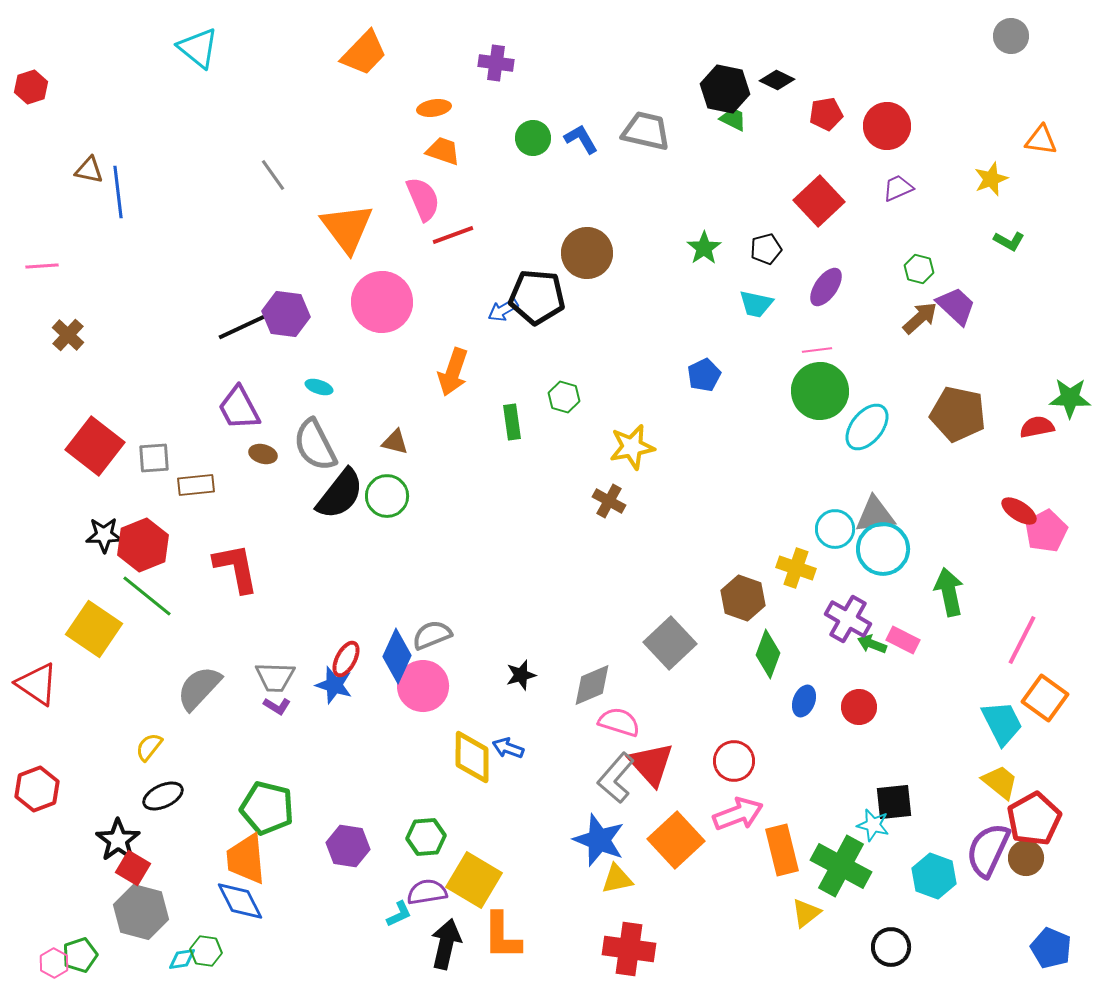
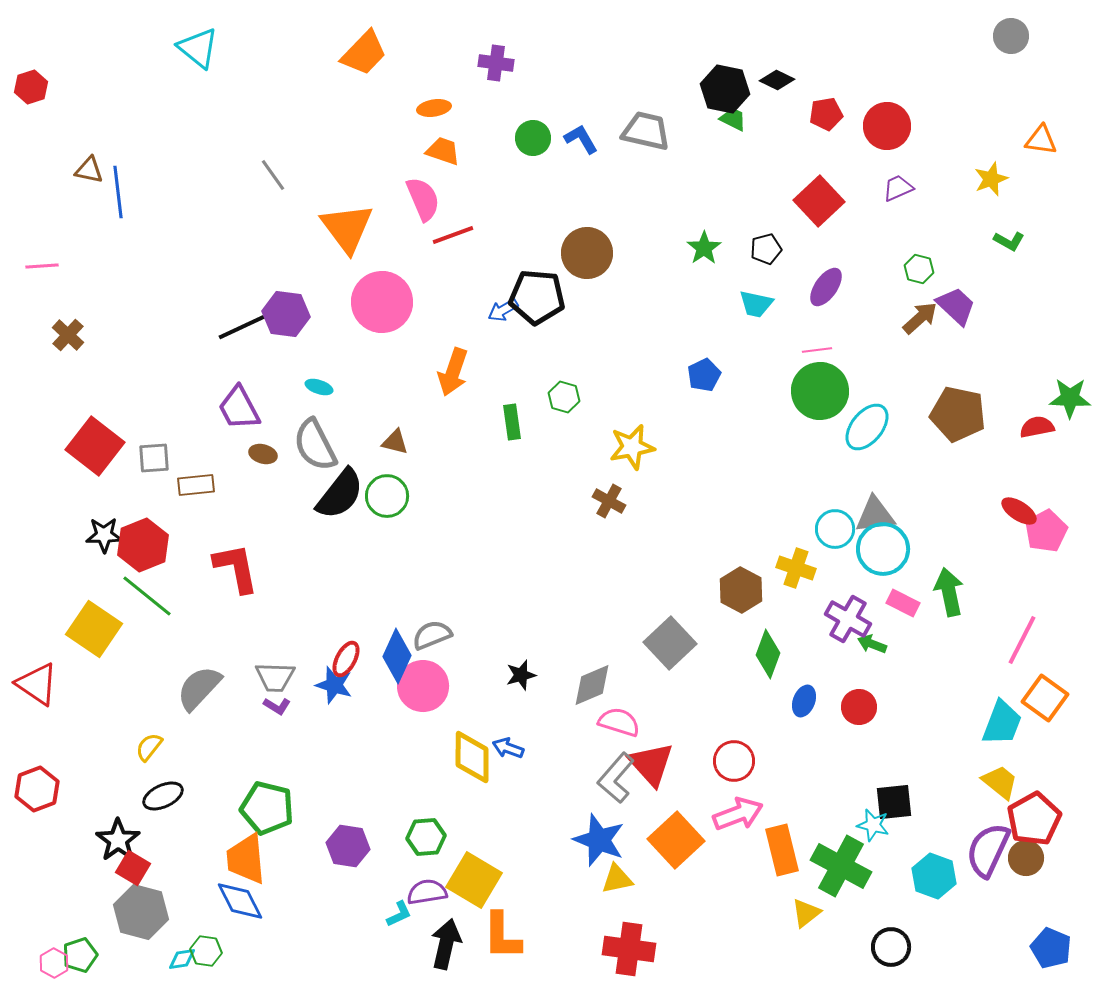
brown hexagon at (743, 598): moved 2 px left, 8 px up; rotated 9 degrees clockwise
pink rectangle at (903, 640): moved 37 px up
cyan trapezoid at (1002, 723): rotated 48 degrees clockwise
